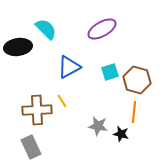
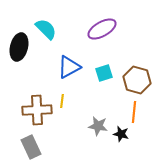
black ellipse: moved 1 px right; rotated 68 degrees counterclockwise
cyan square: moved 6 px left, 1 px down
yellow line: rotated 40 degrees clockwise
